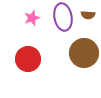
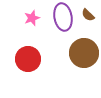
brown semicircle: rotated 40 degrees clockwise
